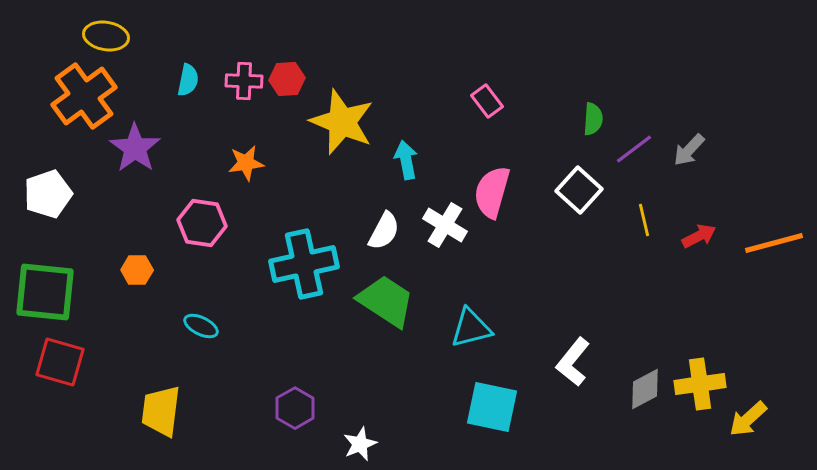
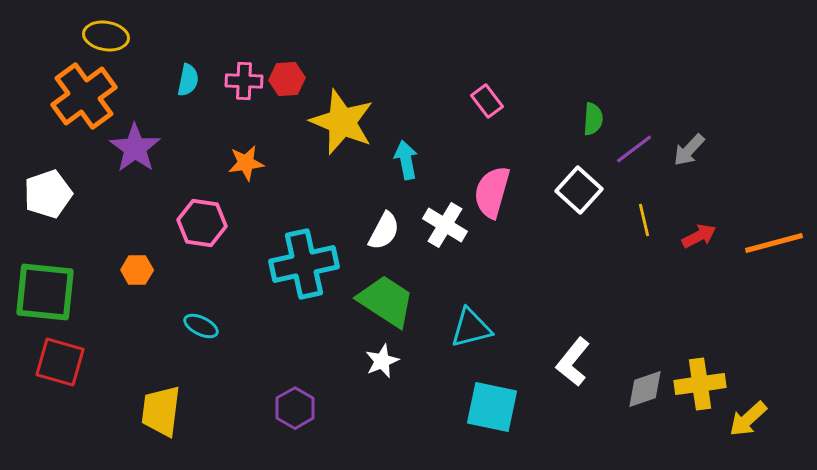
gray diamond: rotated 9 degrees clockwise
white star: moved 22 px right, 83 px up
